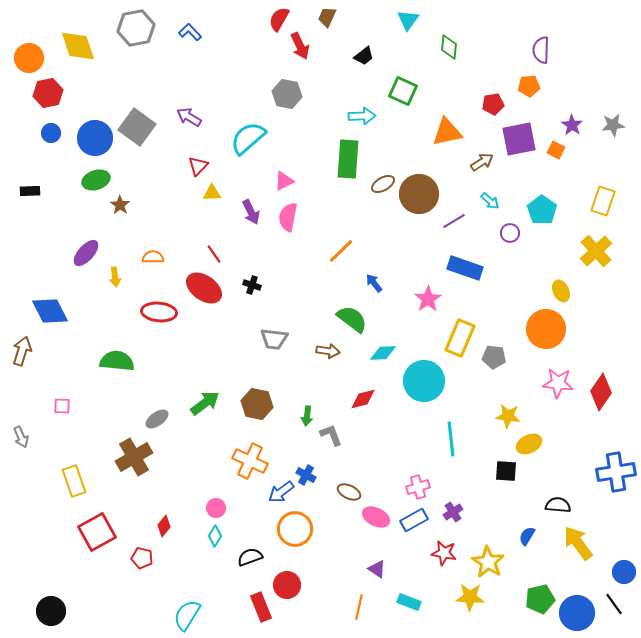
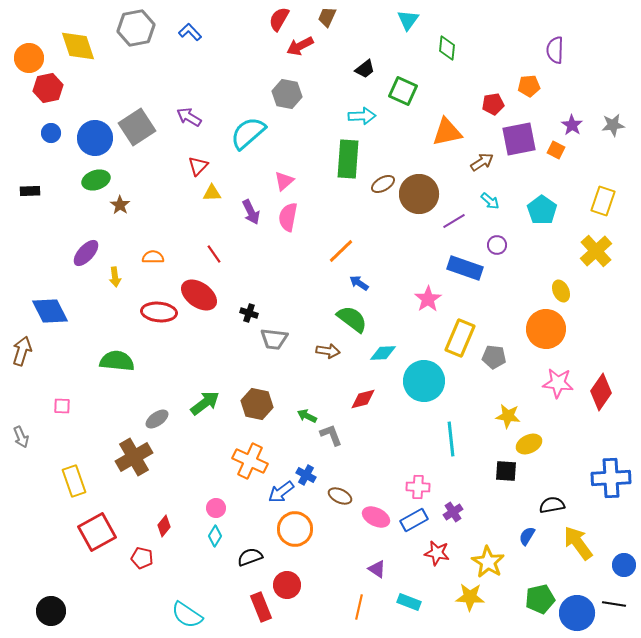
red arrow at (300, 46): rotated 88 degrees clockwise
green diamond at (449, 47): moved 2 px left, 1 px down
purple semicircle at (541, 50): moved 14 px right
black trapezoid at (364, 56): moved 1 px right, 13 px down
red hexagon at (48, 93): moved 5 px up
gray square at (137, 127): rotated 21 degrees clockwise
cyan semicircle at (248, 138): moved 5 px up
pink triangle at (284, 181): rotated 15 degrees counterclockwise
purple circle at (510, 233): moved 13 px left, 12 px down
blue arrow at (374, 283): moved 15 px left; rotated 18 degrees counterclockwise
black cross at (252, 285): moved 3 px left, 28 px down
red ellipse at (204, 288): moved 5 px left, 7 px down
green arrow at (307, 416): rotated 108 degrees clockwise
blue cross at (616, 472): moved 5 px left, 6 px down; rotated 6 degrees clockwise
pink cross at (418, 487): rotated 20 degrees clockwise
brown ellipse at (349, 492): moved 9 px left, 4 px down
black semicircle at (558, 505): moved 6 px left; rotated 15 degrees counterclockwise
red star at (444, 553): moved 7 px left
blue circle at (624, 572): moved 7 px up
black line at (614, 604): rotated 45 degrees counterclockwise
cyan semicircle at (187, 615): rotated 88 degrees counterclockwise
